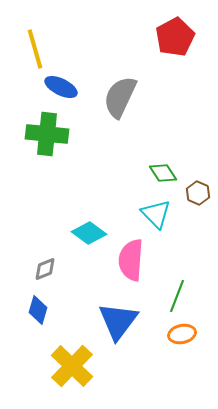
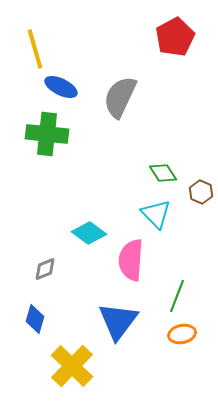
brown hexagon: moved 3 px right, 1 px up
blue diamond: moved 3 px left, 9 px down
